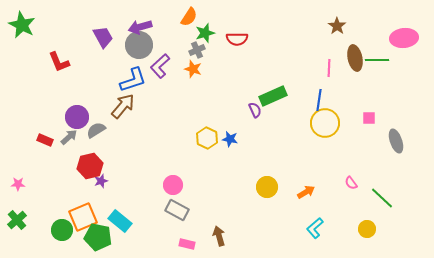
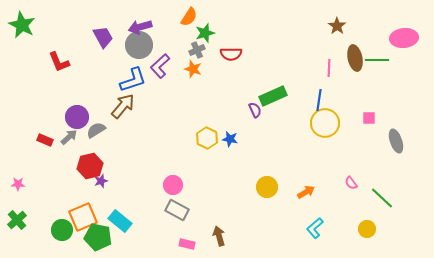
red semicircle at (237, 39): moved 6 px left, 15 px down
